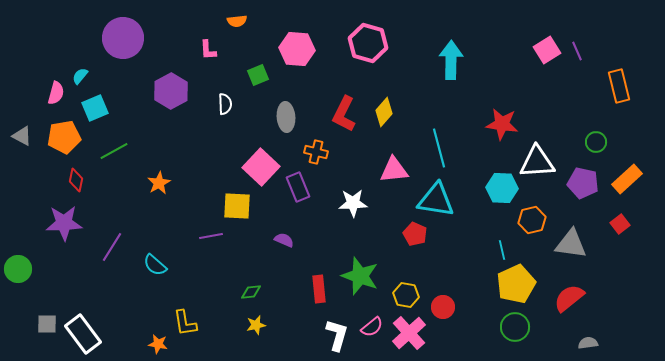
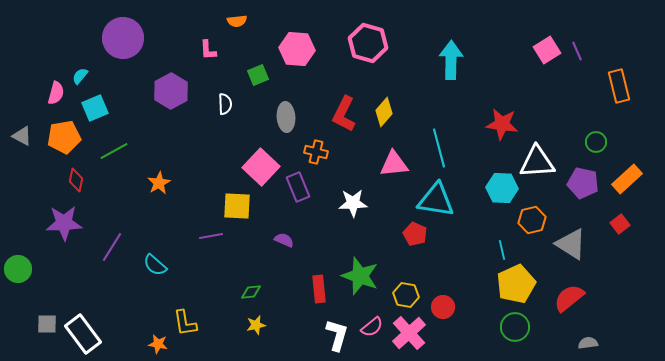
pink triangle at (394, 170): moved 6 px up
gray triangle at (571, 244): rotated 24 degrees clockwise
